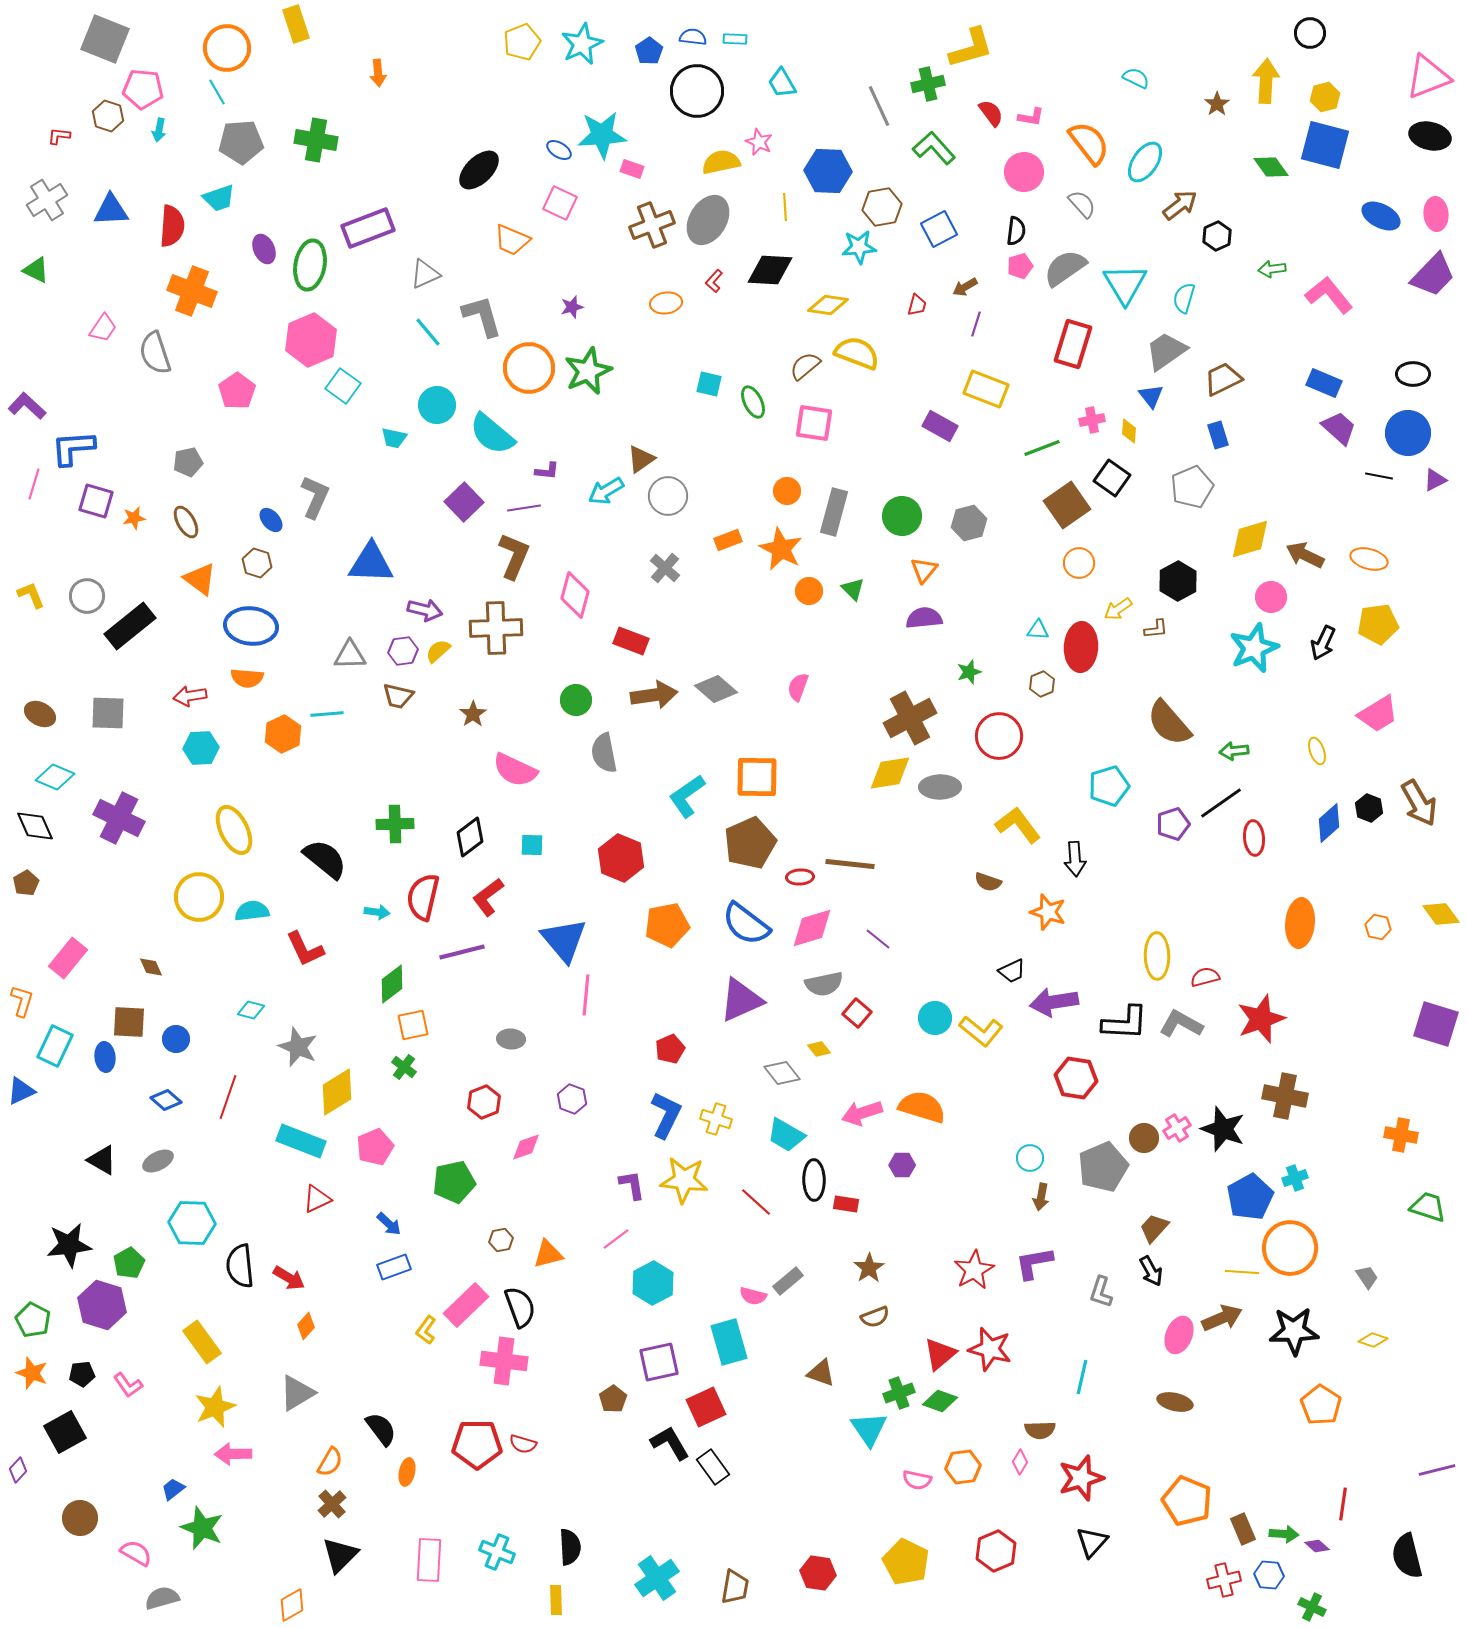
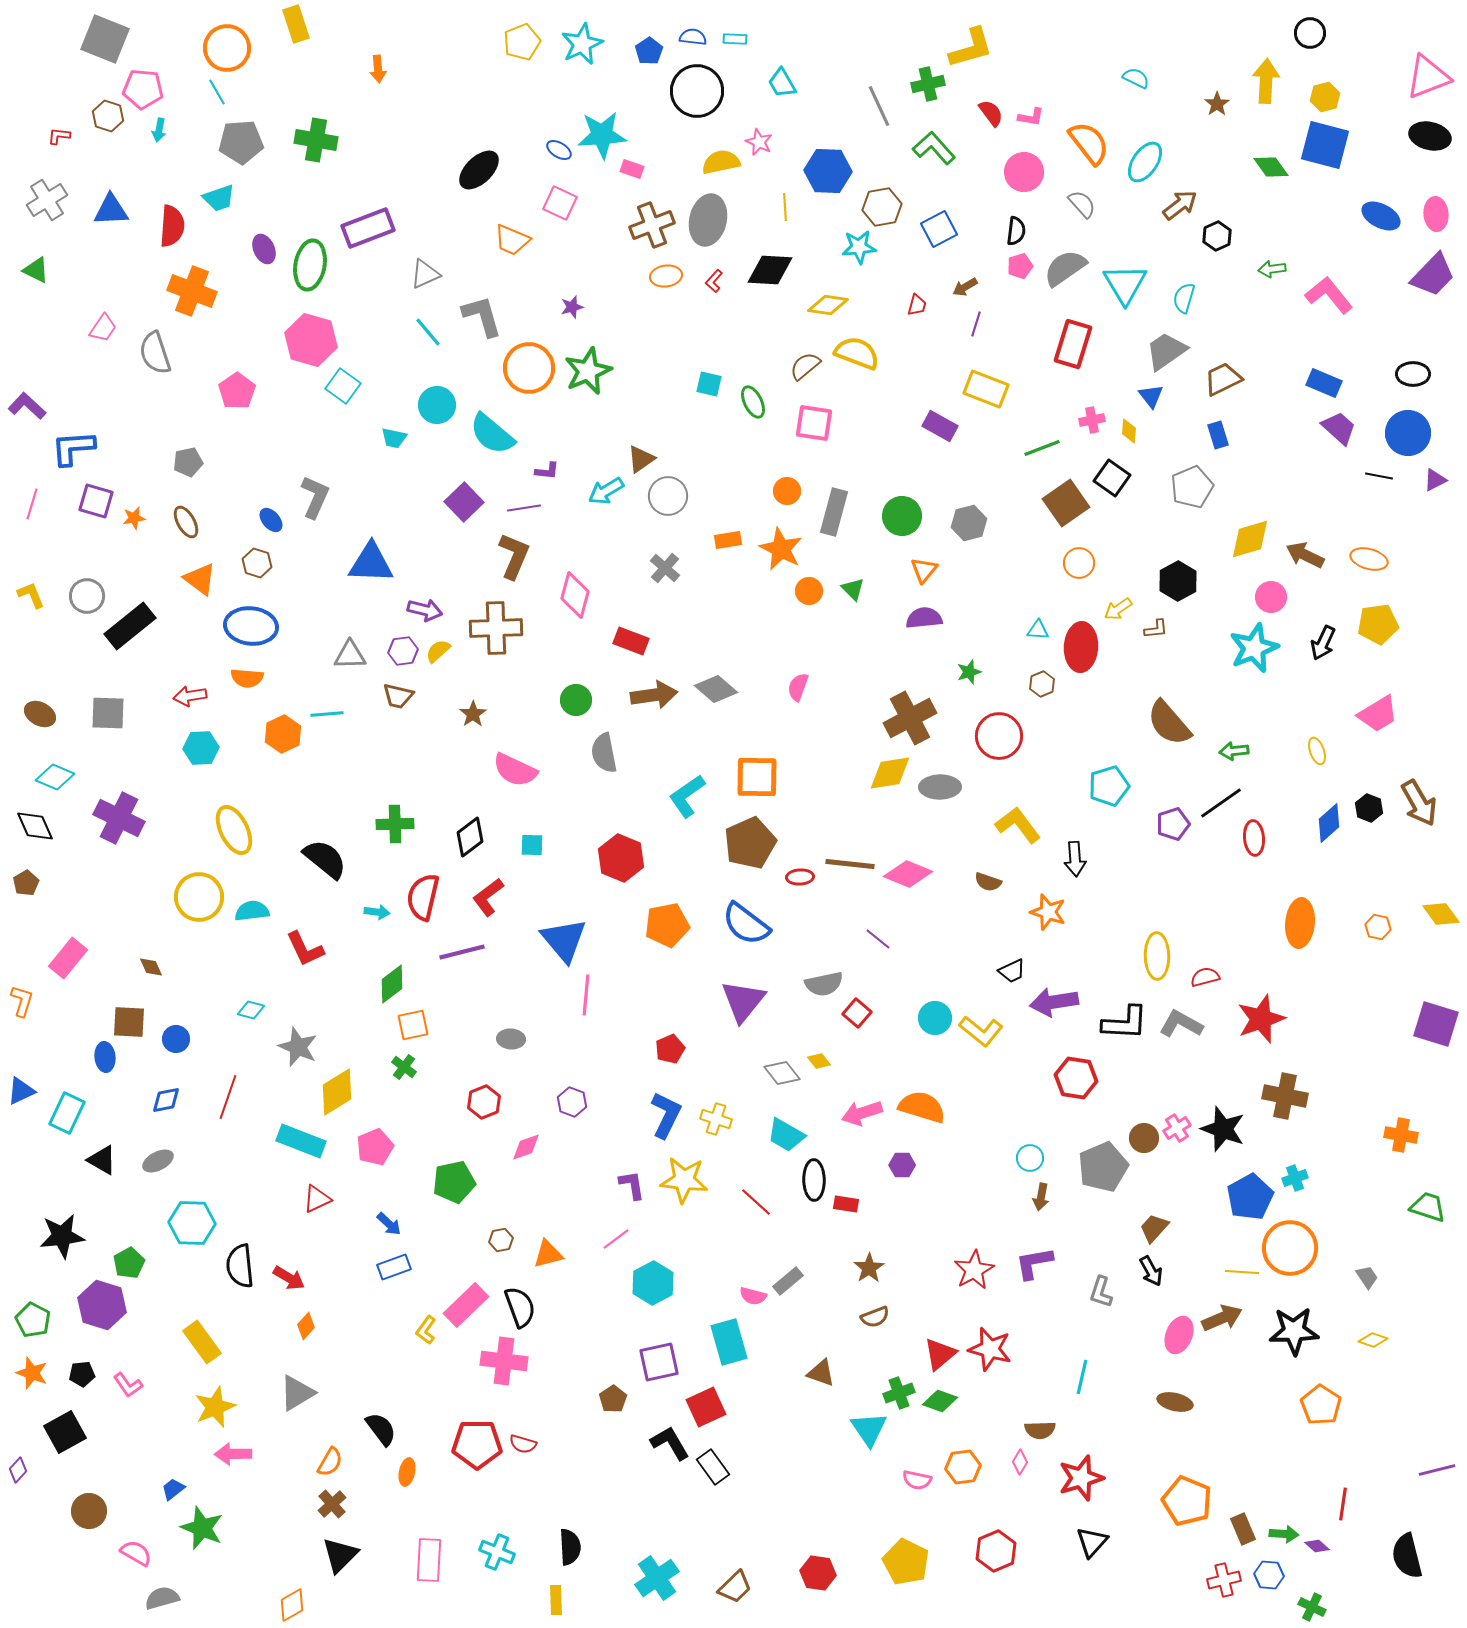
orange arrow at (378, 73): moved 4 px up
gray ellipse at (708, 220): rotated 18 degrees counterclockwise
orange ellipse at (666, 303): moved 27 px up
pink hexagon at (311, 340): rotated 21 degrees counterclockwise
pink line at (34, 484): moved 2 px left, 20 px down
brown square at (1067, 505): moved 1 px left, 2 px up
orange rectangle at (728, 540): rotated 12 degrees clockwise
pink diamond at (812, 928): moved 96 px right, 54 px up; rotated 39 degrees clockwise
purple triangle at (741, 1000): moved 2 px right, 1 px down; rotated 27 degrees counterclockwise
cyan rectangle at (55, 1046): moved 12 px right, 67 px down
yellow diamond at (819, 1049): moved 12 px down
purple hexagon at (572, 1099): moved 3 px down
blue diamond at (166, 1100): rotated 52 degrees counterclockwise
black star at (69, 1245): moved 7 px left, 9 px up
brown circle at (80, 1518): moved 9 px right, 7 px up
brown trapezoid at (735, 1587): rotated 36 degrees clockwise
